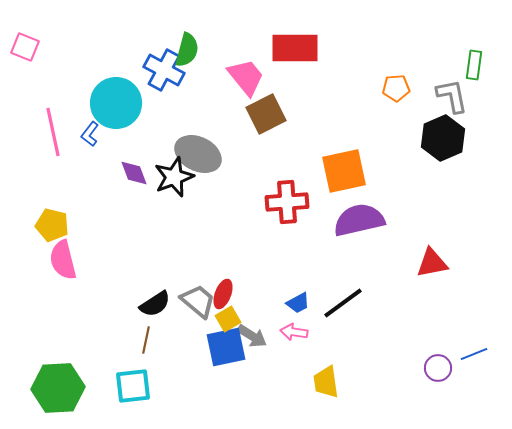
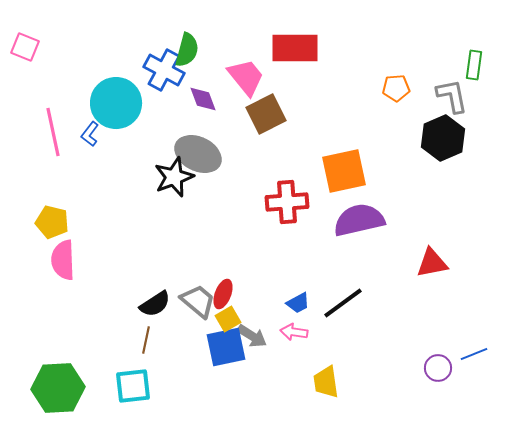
purple diamond: moved 69 px right, 74 px up
yellow pentagon: moved 3 px up
pink semicircle: rotated 12 degrees clockwise
